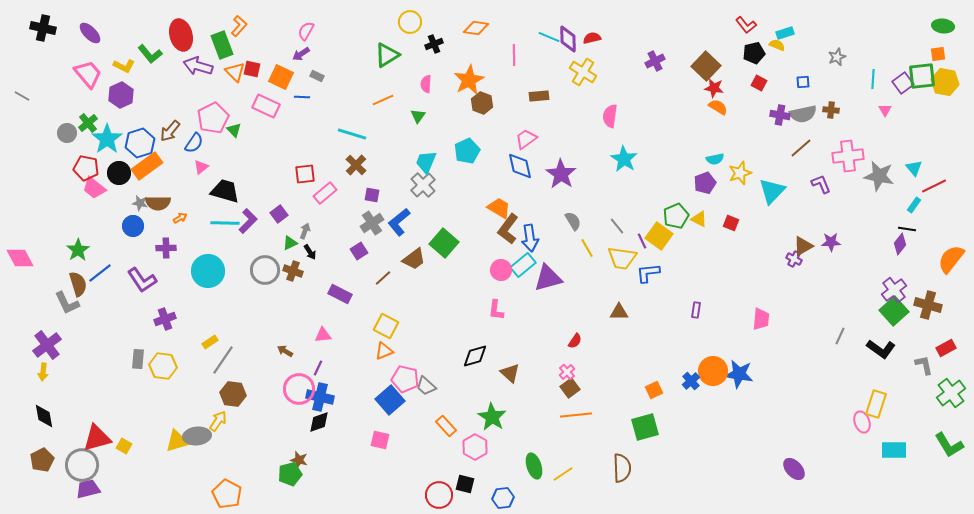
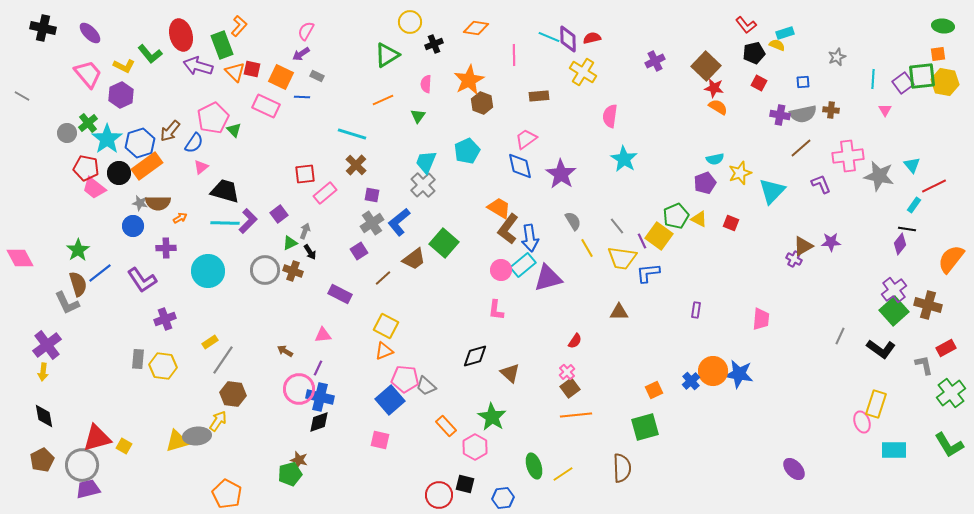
cyan triangle at (914, 168): moved 2 px left, 3 px up
pink pentagon at (405, 379): rotated 8 degrees counterclockwise
